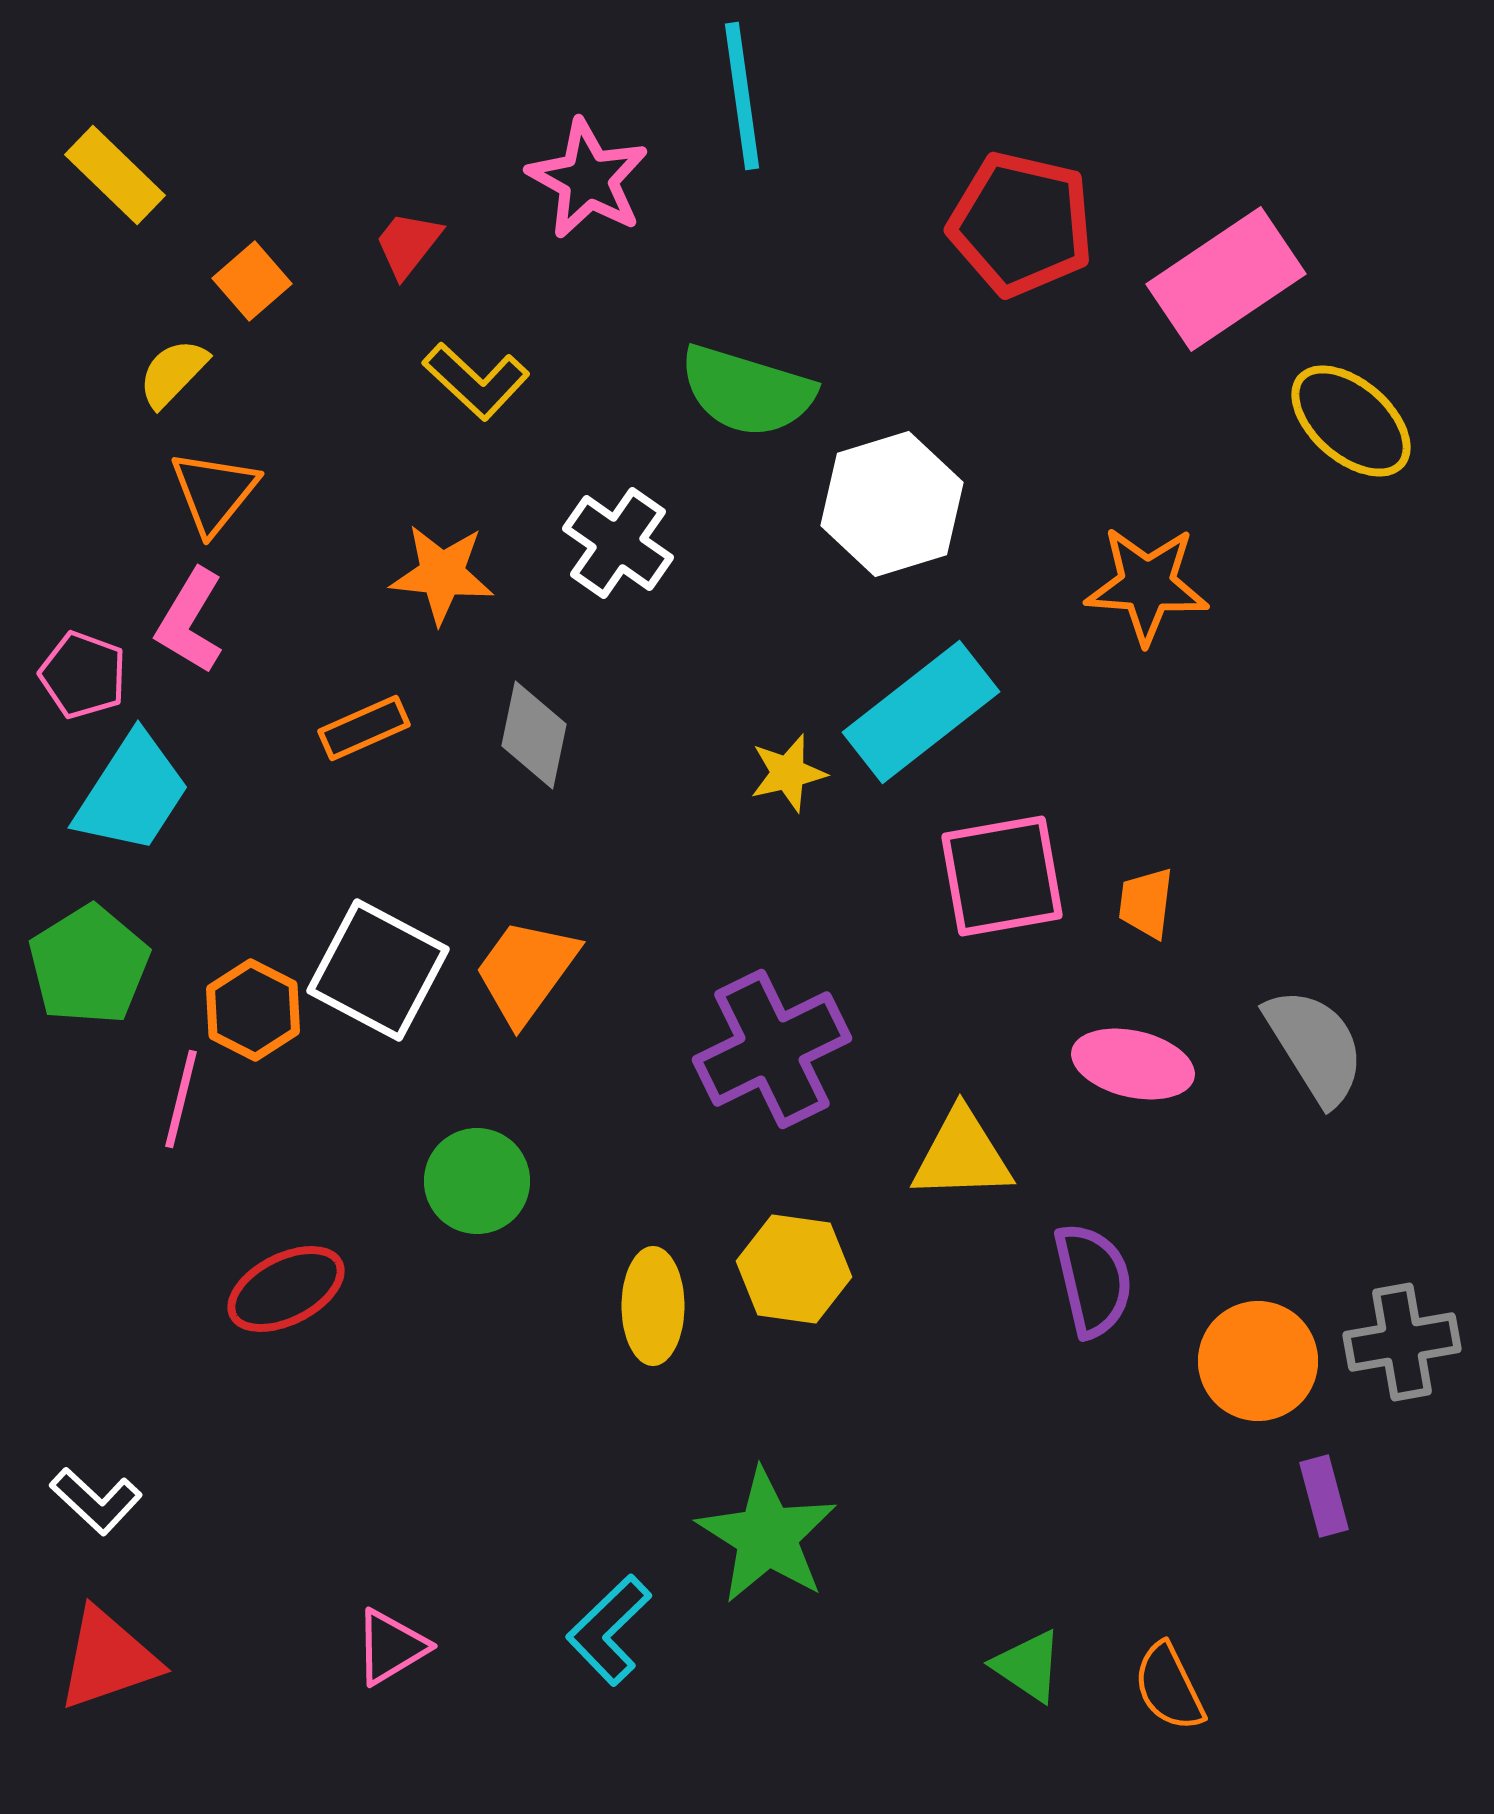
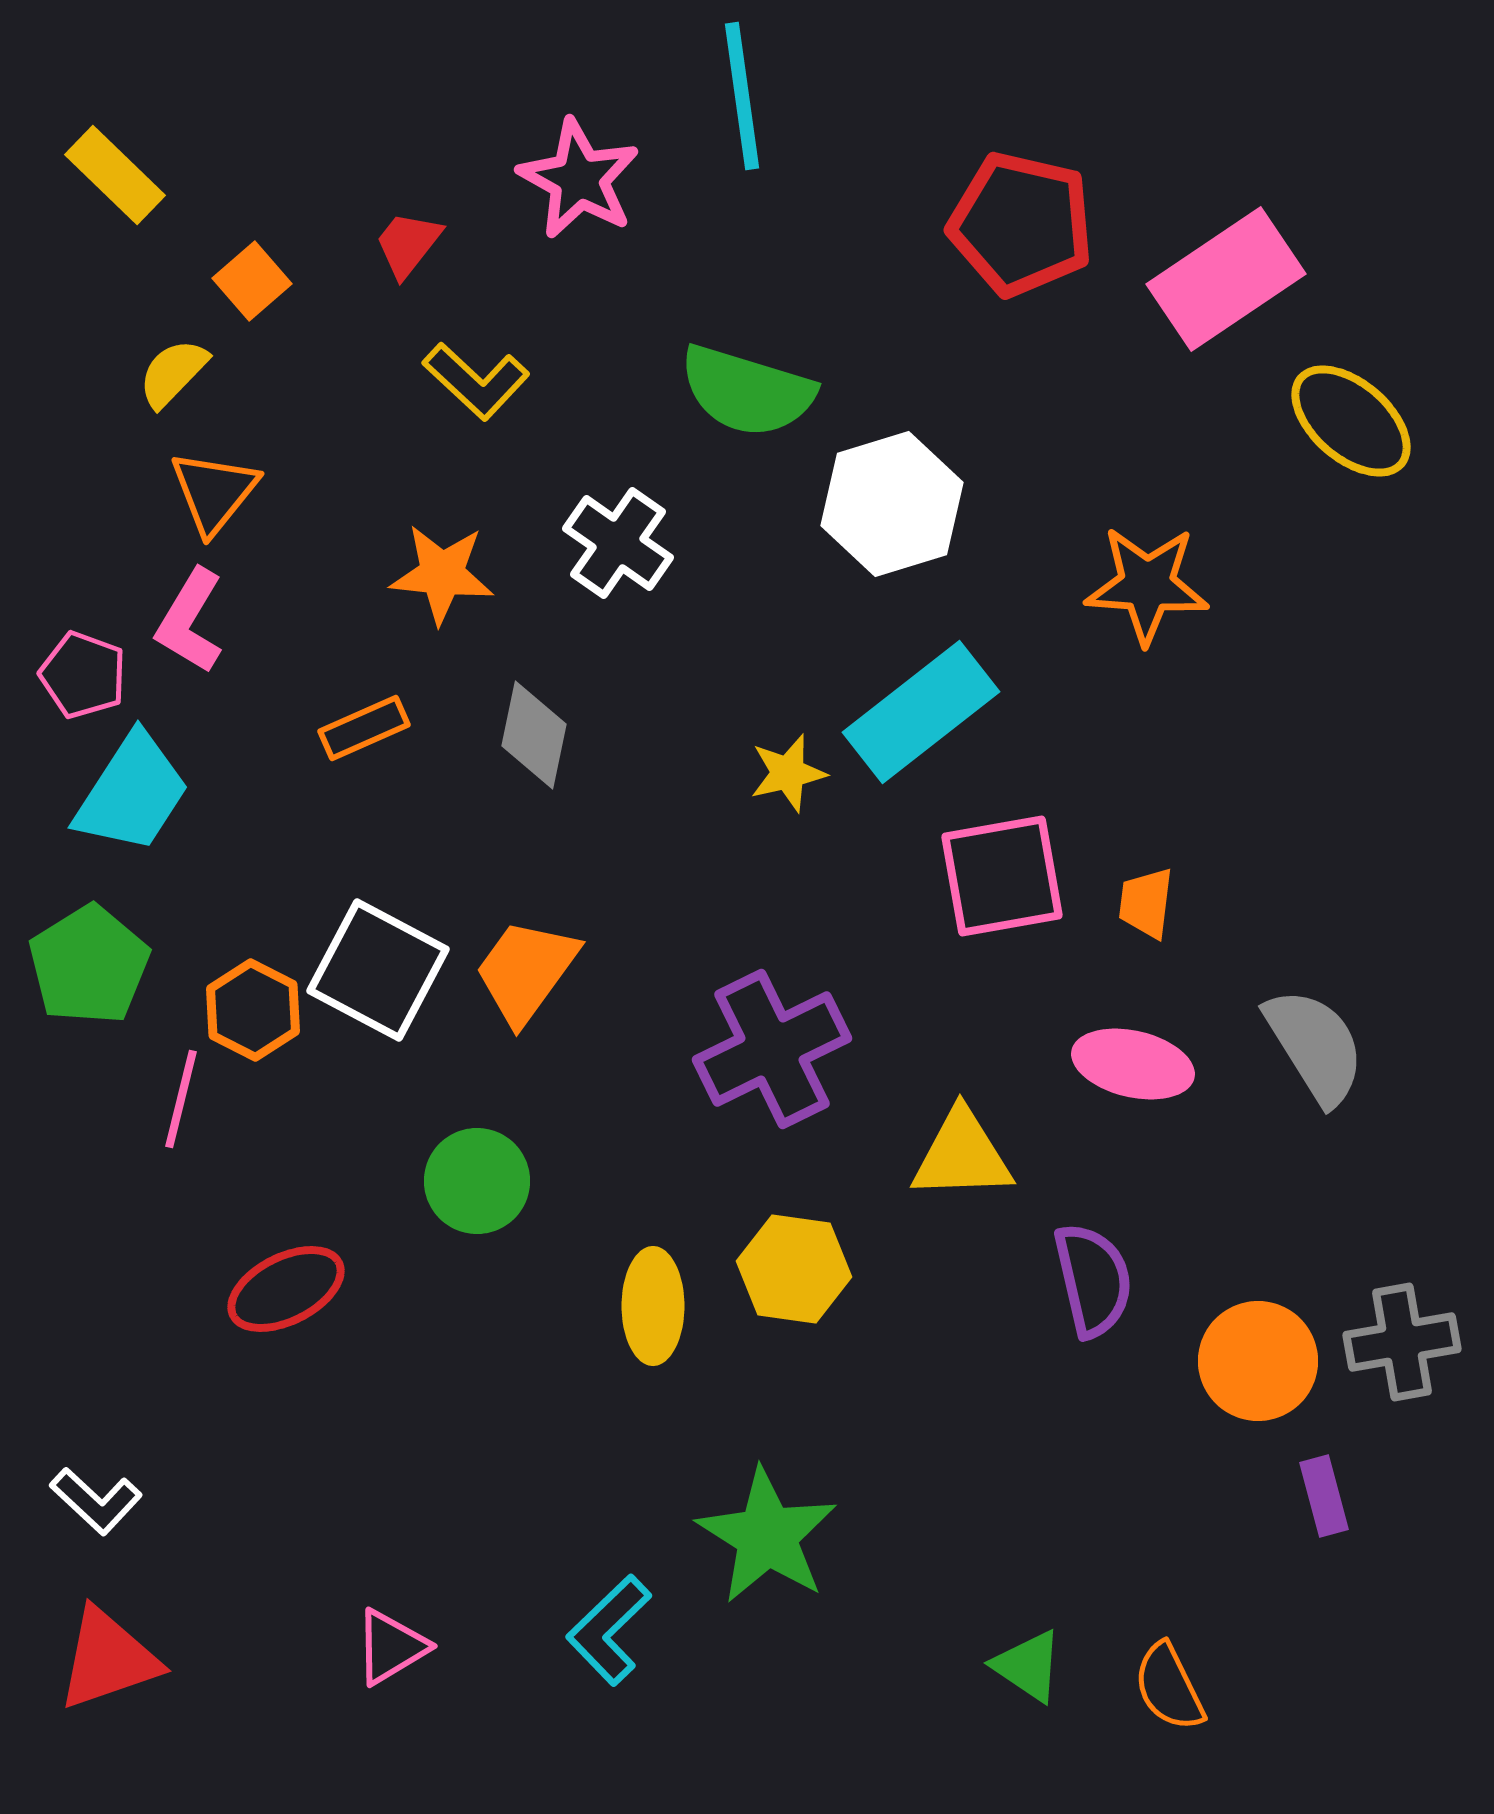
pink star at (588, 179): moved 9 px left
